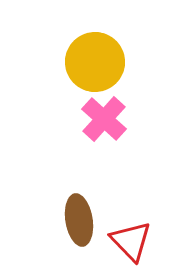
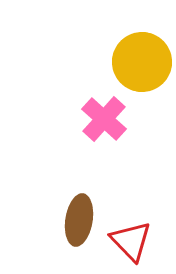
yellow circle: moved 47 px right
brown ellipse: rotated 18 degrees clockwise
